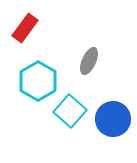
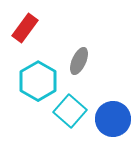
gray ellipse: moved 10 px left
